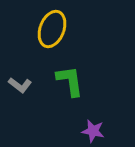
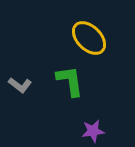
yellow ellipse: moved 37 px right, 9 px down; rotated 66 degrees counterclockwise
purple star: rotated 20 degrees counterclockwise
